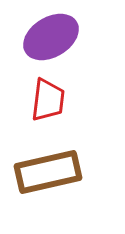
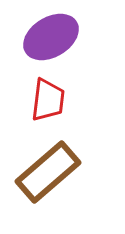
brown rectangle: rotated 28 degrees counterclockwise
